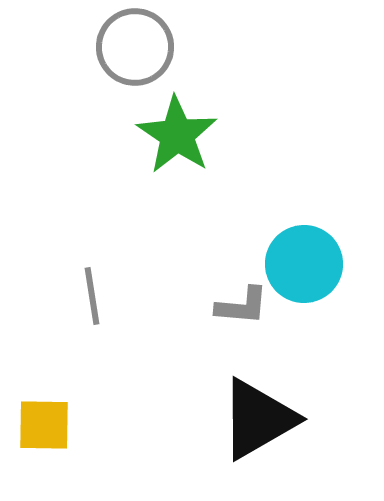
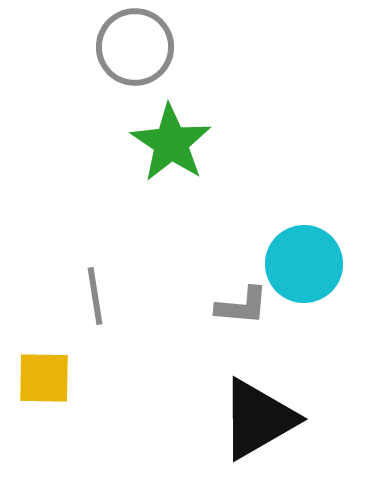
green star: moved 6 px left, 8 px down
gray line: moved 3 px right
yellow square: moved 47 px up
